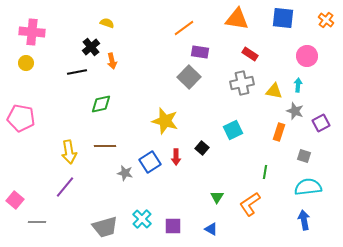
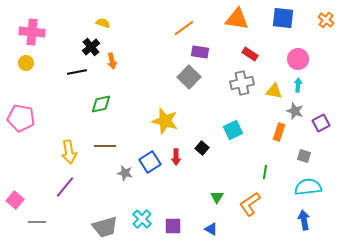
yellow semicircle at (107, 23): moved 4 px left
pink circle at (307, 56): moved 9 px left, 3 px down
